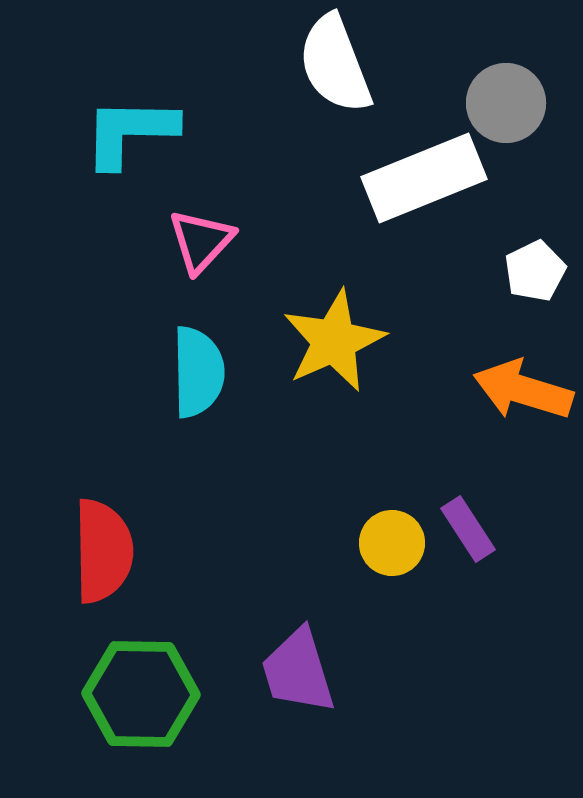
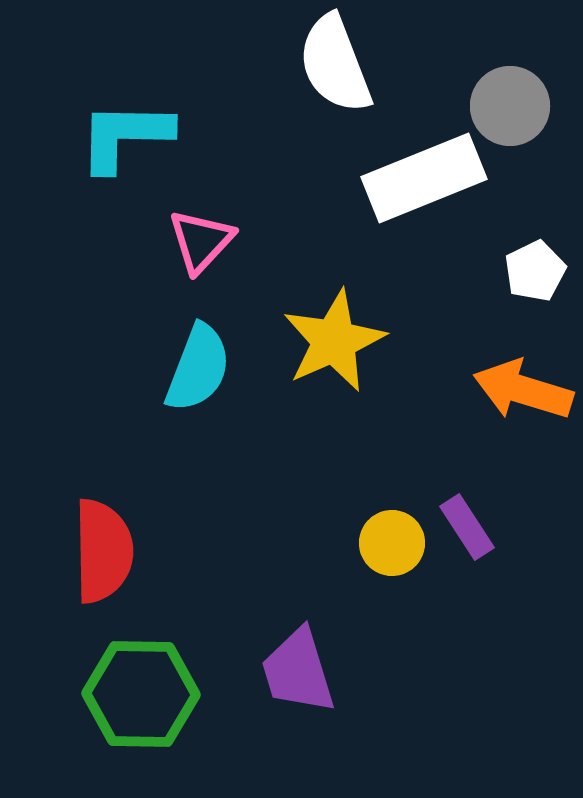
gray circle: moved 4 px right, 3 px down
cyan L-shape: moved 5 px left, 4 px down
cyan semicircle: moved 4 px up; rotated 22 degrees clockwise
purple rectangle: moved 1 px left, 2 px up
